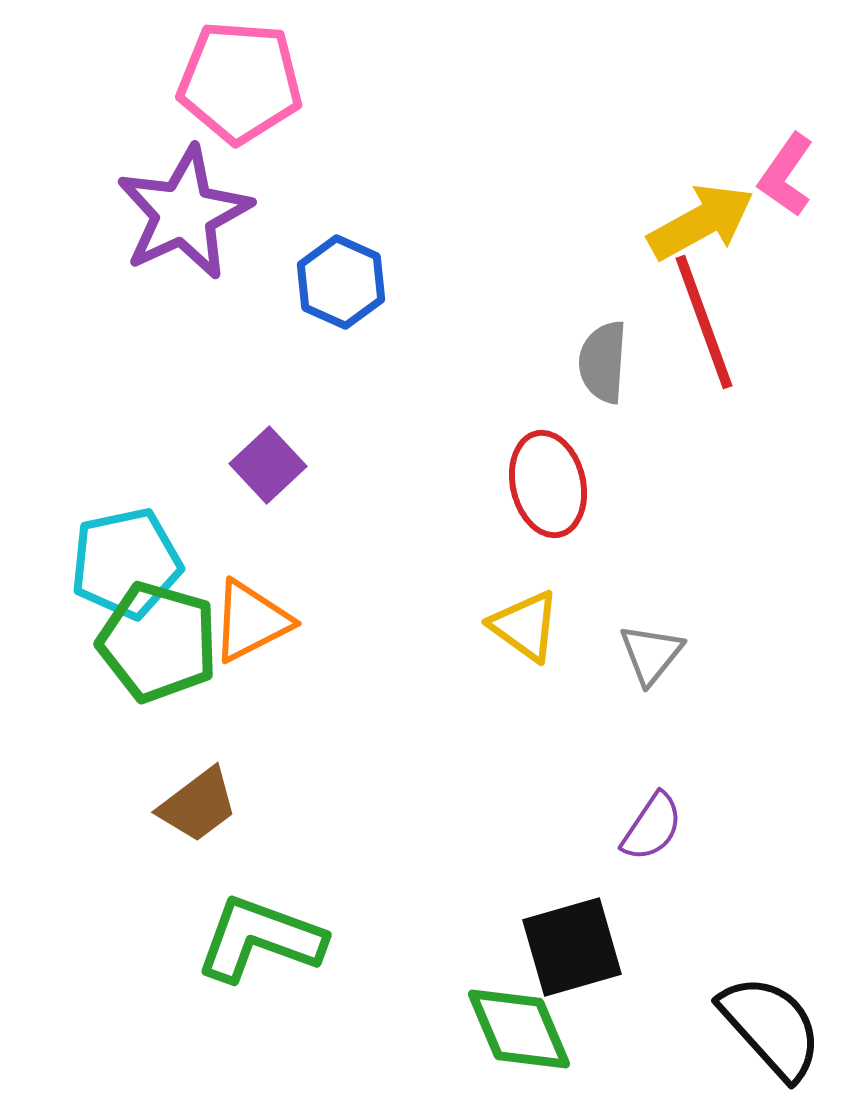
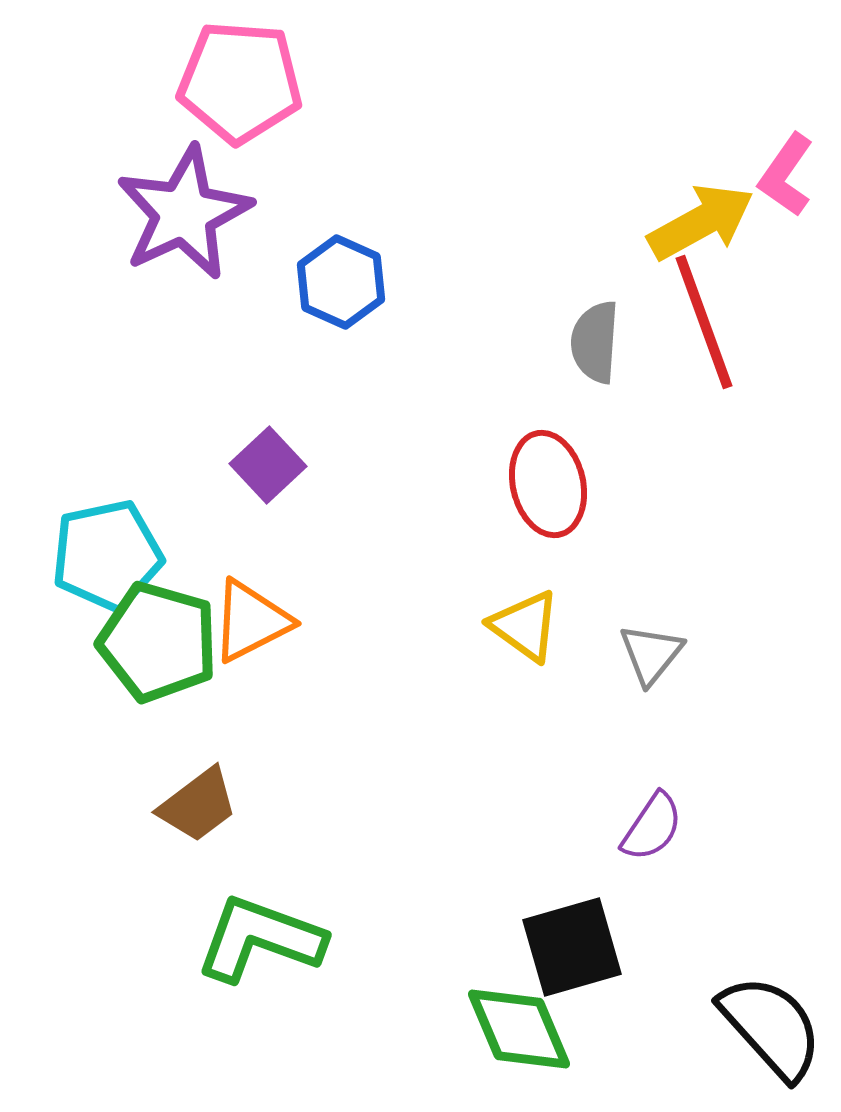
gray semicircle: moved 8 px left, 20 px up
cyan pentagon: moved 19 px left, 8 px up
